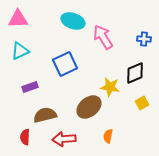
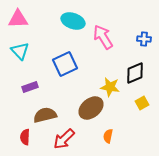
cyan triangle: rotated 48 degrees counterclockwise
brown ellipse: moved 2 px right, 1 px down
red arrow: rotated 40 degrees counterclockwise
